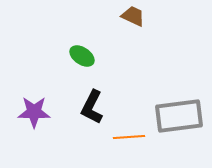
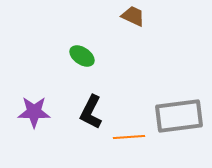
black L-shape: moved 1 px left, 5 px down
